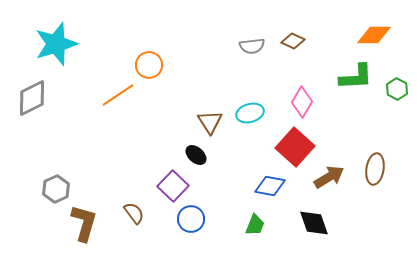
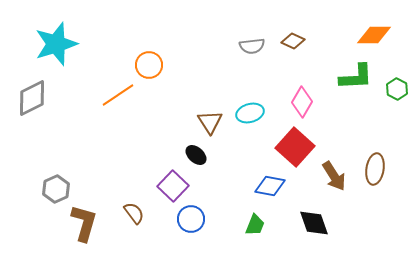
brown arrow: moved 5 px right, 1 px up; rotated 88 degrees clockwise
